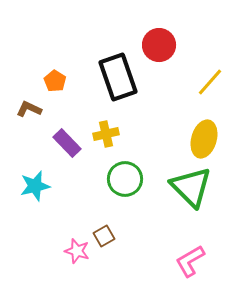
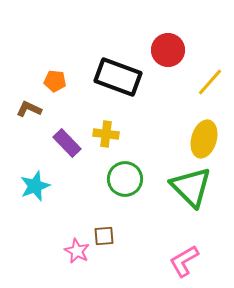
red circle: moved 9 px right, 5 px down
black rectangle: rotated 51 degrees counterclockwise
orange pentagon: rotated 25 degrees counterclockwise
yellow cross: rotated 20 degrees clockwise
cyan star: rotated 8 degrees counterclockwise
brown square: rotated 25 degrees clockwise
pink star: rotated 10 degrees clockwise
pink L-shape: moved 6 px left
